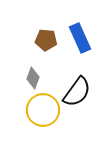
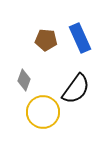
gray diamond: moved 9 px left, 2 px down
black semicircle: moved 1 px left, 3 px up
yellow circle: moved 2 px down
